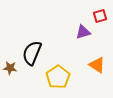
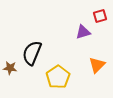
orange triangle: rotated 42 degrees clockwise
